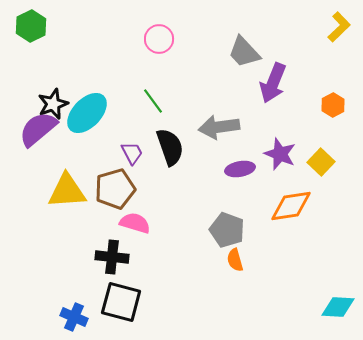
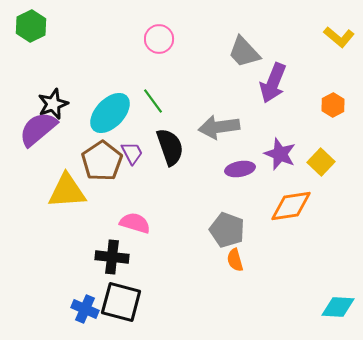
yellow L-shape: moved 10 px down; rotated 84 degrees clockwise
cyan ellipse: moved 23 px right
brown pentagon: moved 13 px left, 28 px up; rotated 18 degrees counterclockwise
blue cross: moved 11 px right, 8 px up
